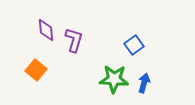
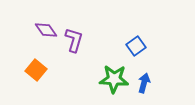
purple diamond: rotated 30 degrees counterclockwise
blue square: moved 2 px right, 1 px down
